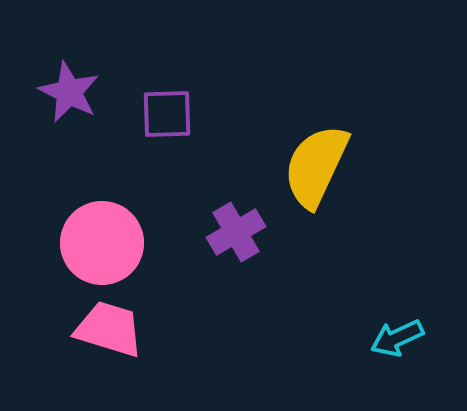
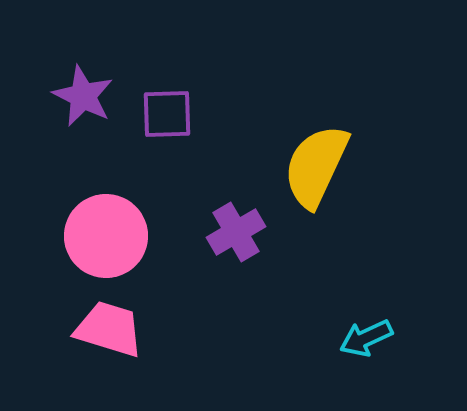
purple star: moved 14 px right, 4 px down
pink circle: moved 4 px right, 7 px up
cyan arrow: moved 31 px left
